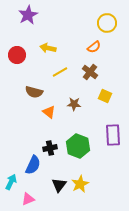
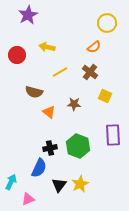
yellow arrow: moved 1 px left, 1 px up
blue semicircle: moved 6 px right, 3 px down
